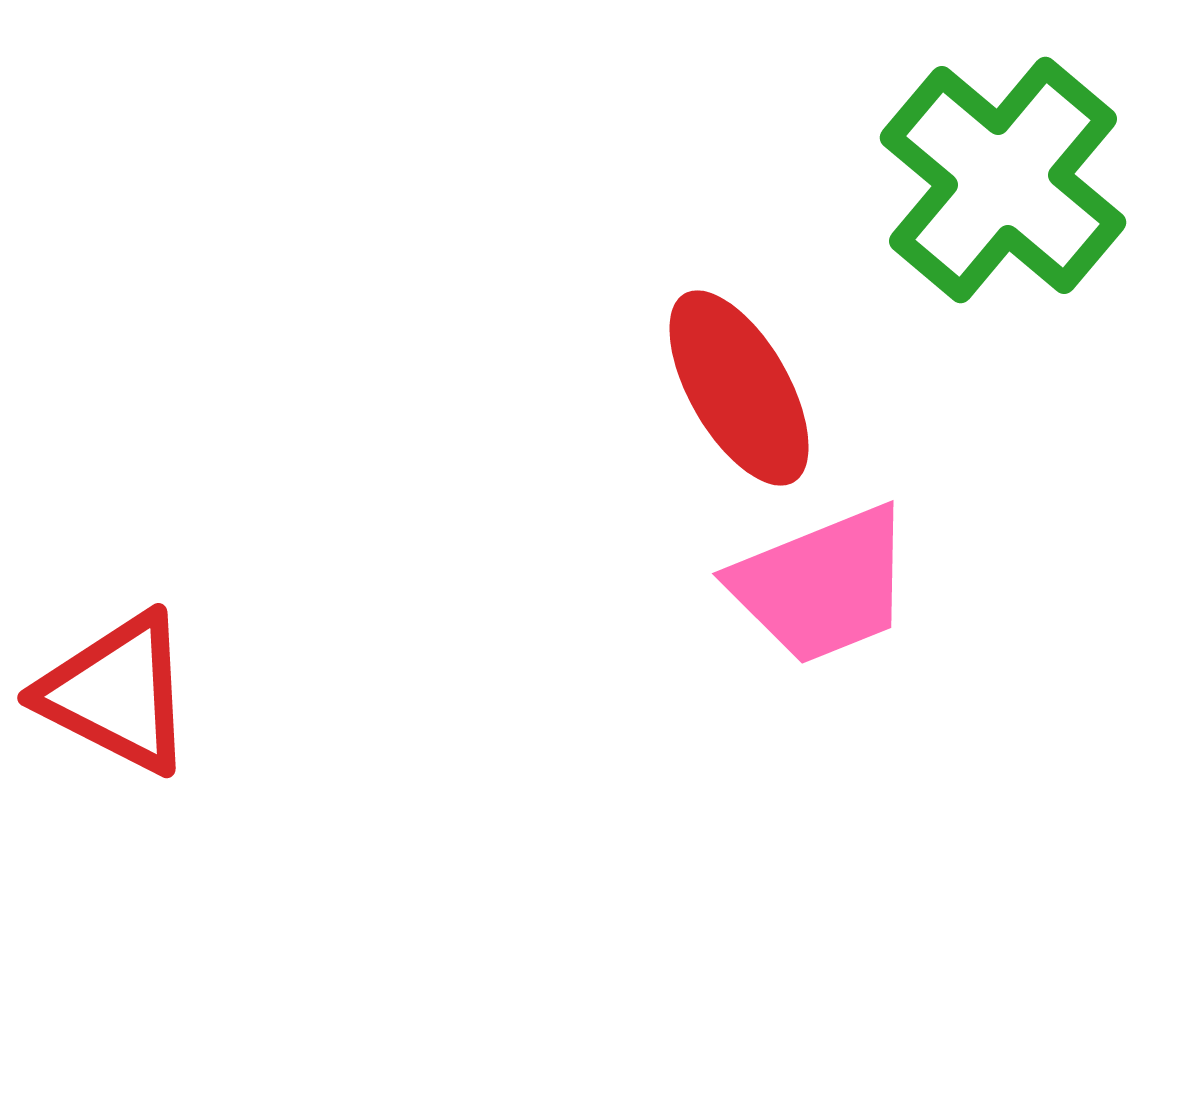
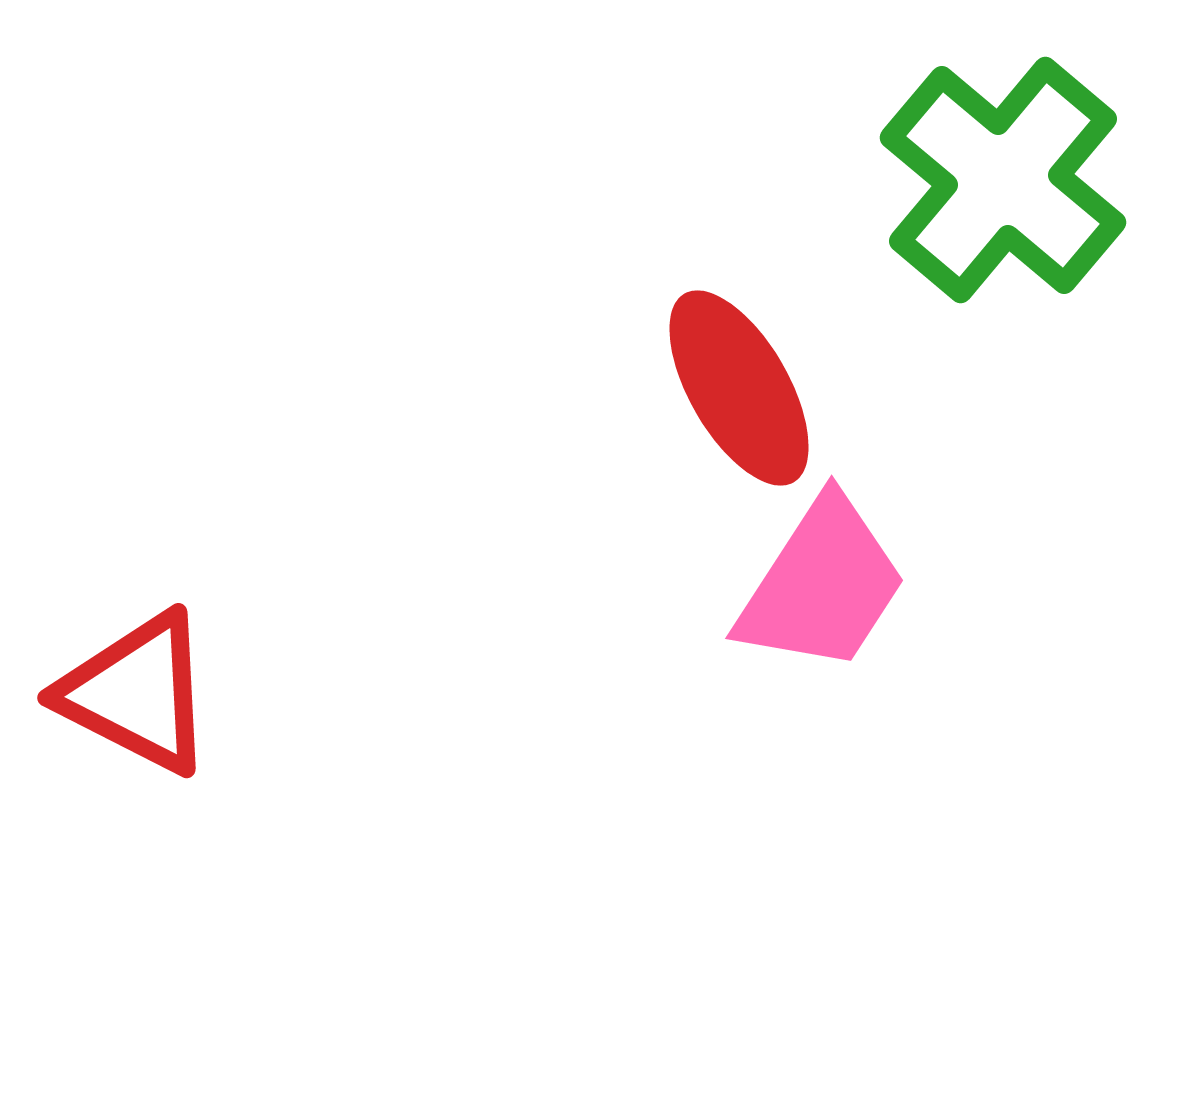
pink trapezoid: rotated 35 degrees counterclockwise
red triangle: moved 20 px right
